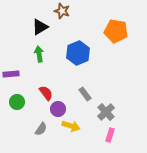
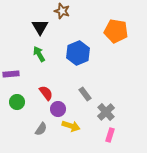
black triangle: rotated 30 degrees counterclockwise
green arrow: rotated 21 degrees counterclockwise
